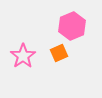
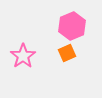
orange square: moved 8 px right
